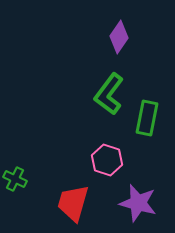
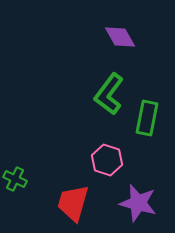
purple diamond: moved 1 px right; rotated 64 degrees counterclockwise
